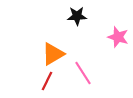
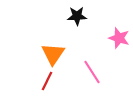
pink star: moved 1 px right, 1 px down
orange triangle: rotated 25 degrees counterclockwise
pink line: moved 9 px right, 1 px up
